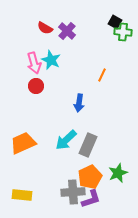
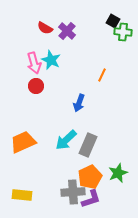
black square: moved 2 px left, 1 px up
blue arrow: rotated 12 degrees clockwise
orange trapezoid: moved 1 px up
